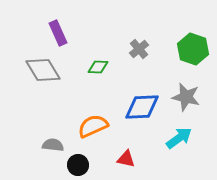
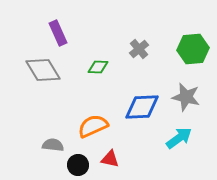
green hexagon: rotated 24 degrees counterclockwise
red triangle: moved 16 px left
